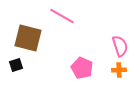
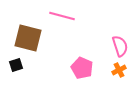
pink line: rotated 15 degrees counterclockwise
orange cross: rotated 24 degrees counterclockwise
